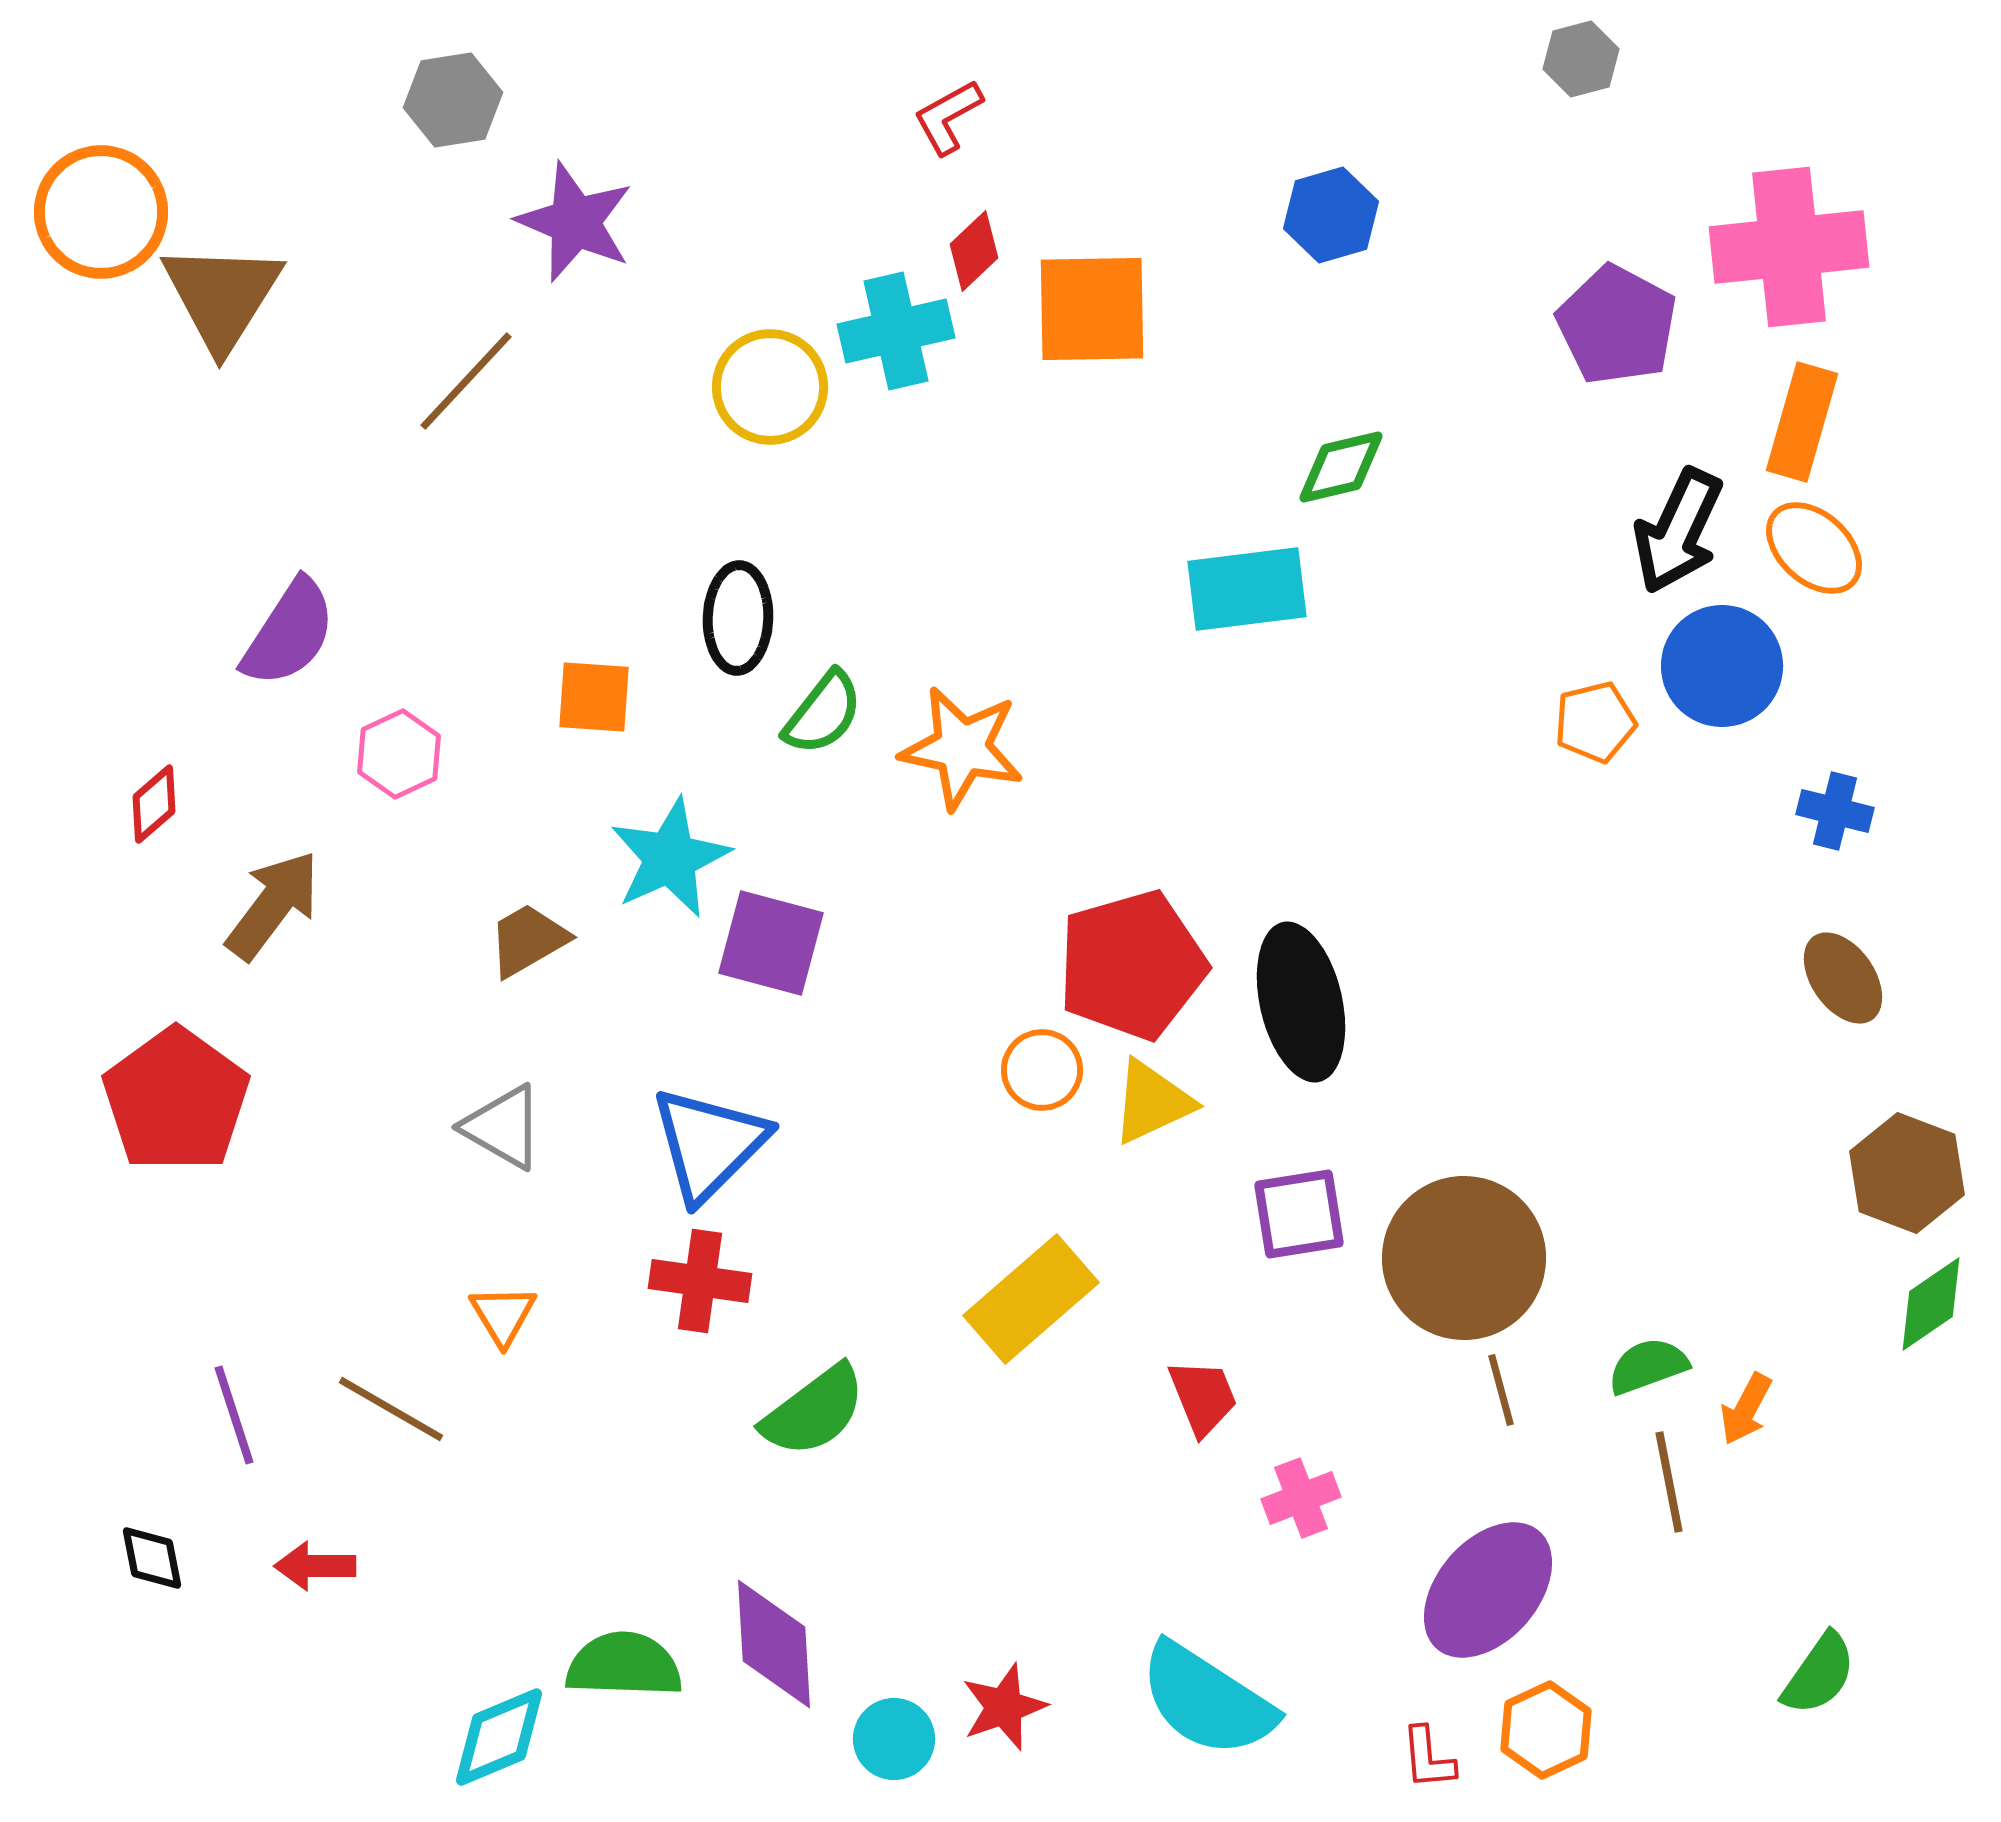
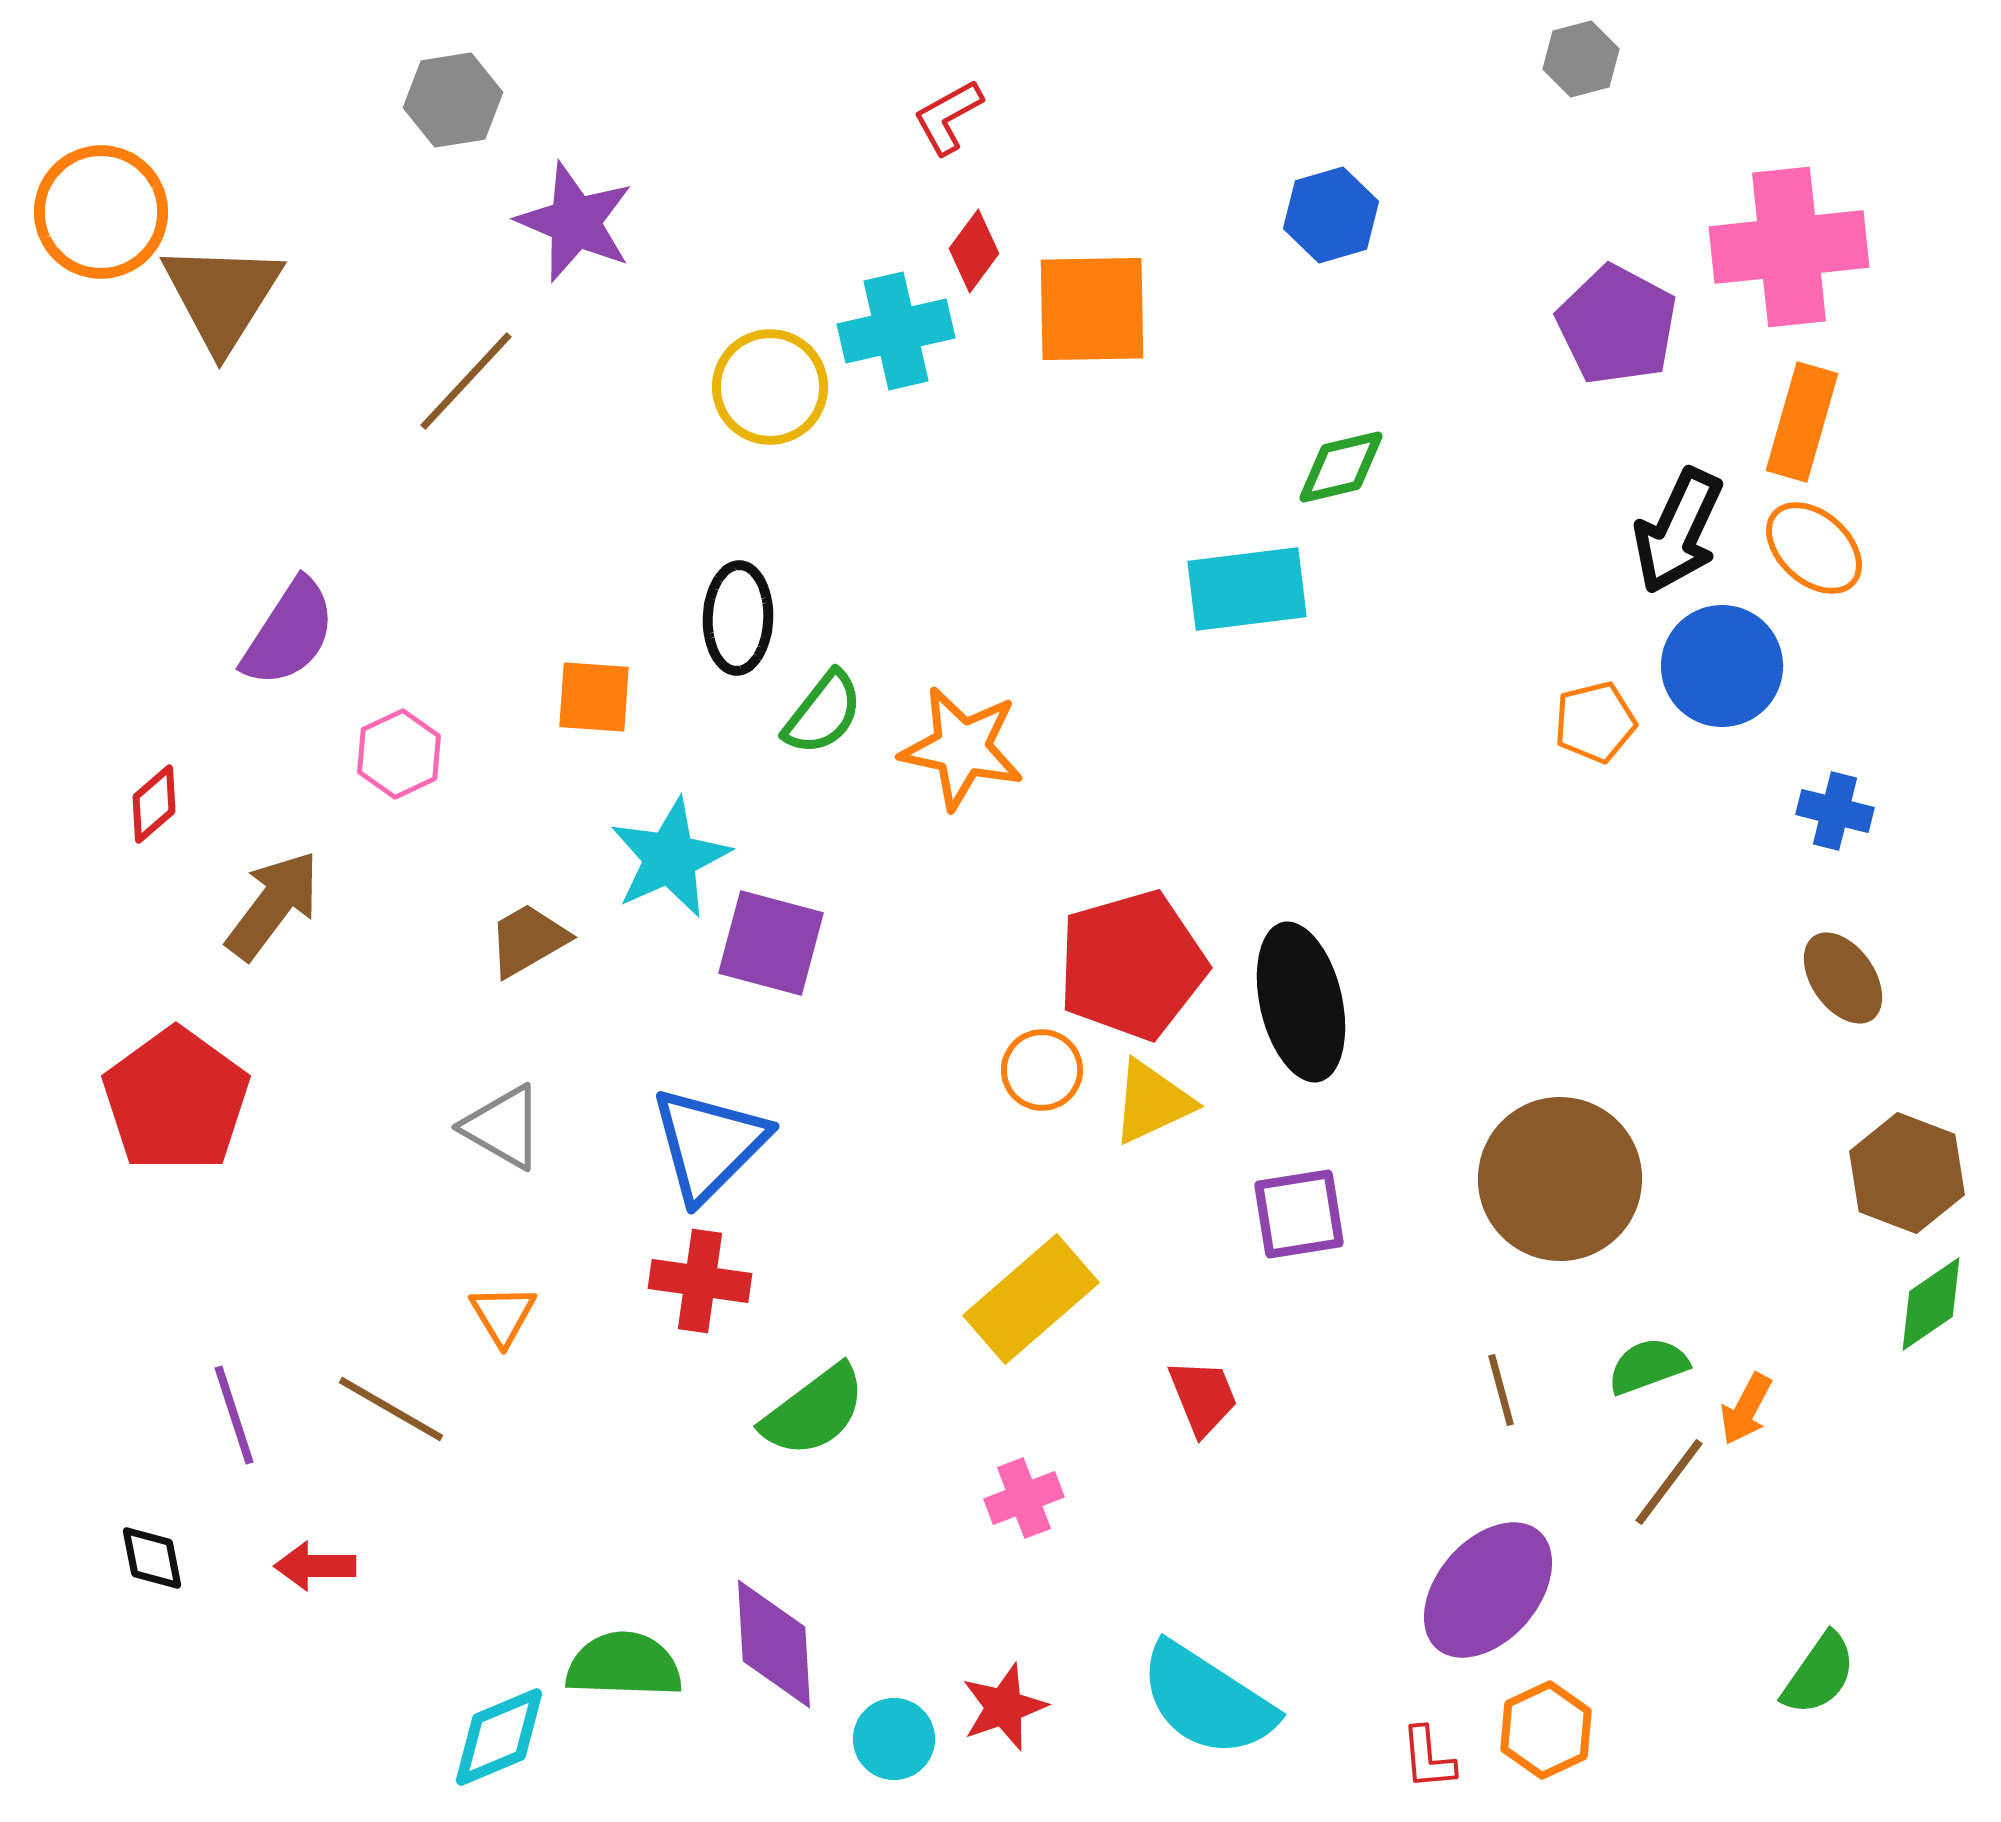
red diamond at (974, 251): rotated 10 degrees counterclockwise
brown circle at (1464, 1258): moved 96 px right, 79 px up
brown line at (1669, 1482): rotated 48 degrees clockwise
pink cross at (1301, 1498): moved 277 px left
